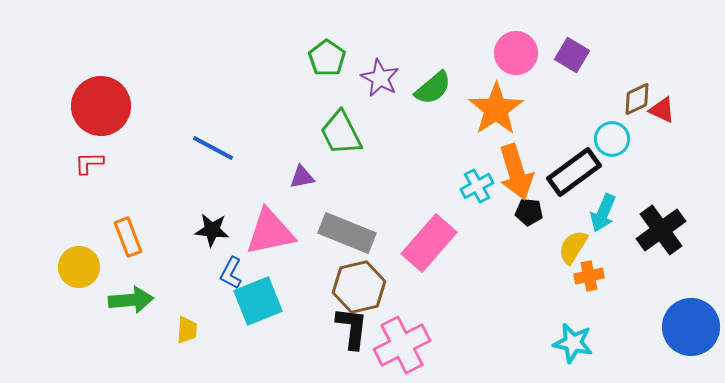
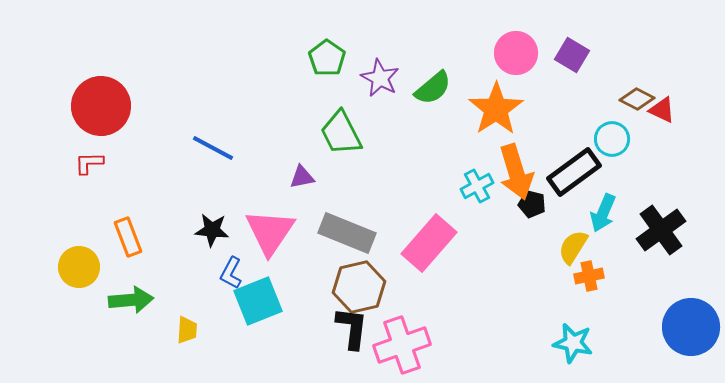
brown diamond: rotated 52 degrees clockwise
black pentagon: moved 3 px right, 8 px up; rotated 8 degrees clockwise
pink triangle: rotated 44 degrees counterclockwise
pink cross: rotated 8 degrees clockwise
